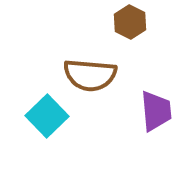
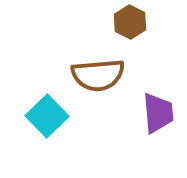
brown semicircle: moved 8 px right; rotated 10 degrees counterclockwise
purple trapezoid: moved 2 px right, 2 px down
